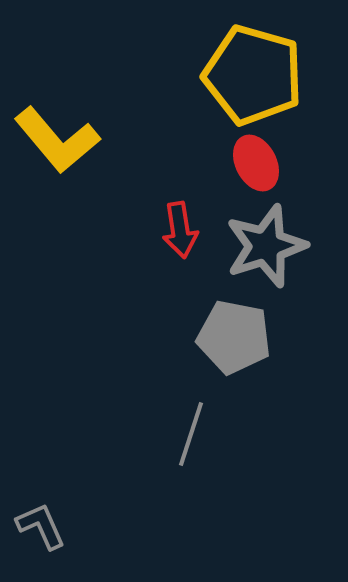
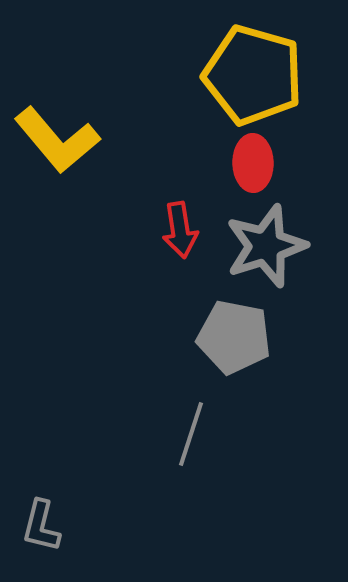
red ellipse: moved 3 px left; rotated 26 degrees clockwise
gray L-shape: rotated 142 degrees counterclockwise
